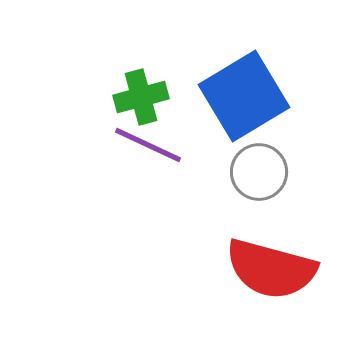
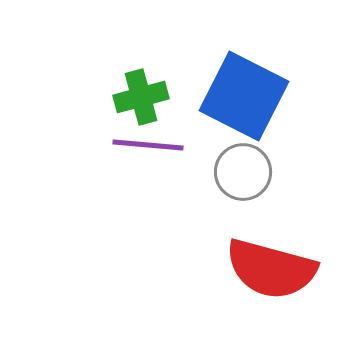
blue square: rotated 32 degrees counterclockwise
purple line: rotated 20 degrees counterclockwise
gray circle: moved 16 px left
